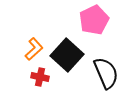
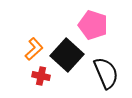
pink pentagon: moved 1 px left, 5 px down; rotated 28 degrees counterclockwise
red cross: moved 1 px right, 1 px up
